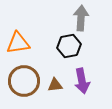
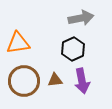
gray arrow: rotated 75 degrees clockwise
black hexagon: moved 4 px right, 3 px down; rotated 15 degrees counterclockwise
brown triangle: moved 5 px up
